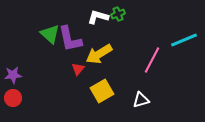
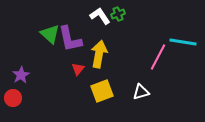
white L-shape: moved 2 px right, 1 px up; rotated 40 degrees clockwise
cyan line: moved 1 px left, 2 px down; rotated 32 degrees clockwise
yellow arrow: rotated 132 degrees clockwise
pink line: moved 6 px right, 3 px up
purple star: moved 8 px right; rotated 24 degrees counterclockwise
yellow square: rotated 10 degrees clockwise
white triangle: moved 8 px up
